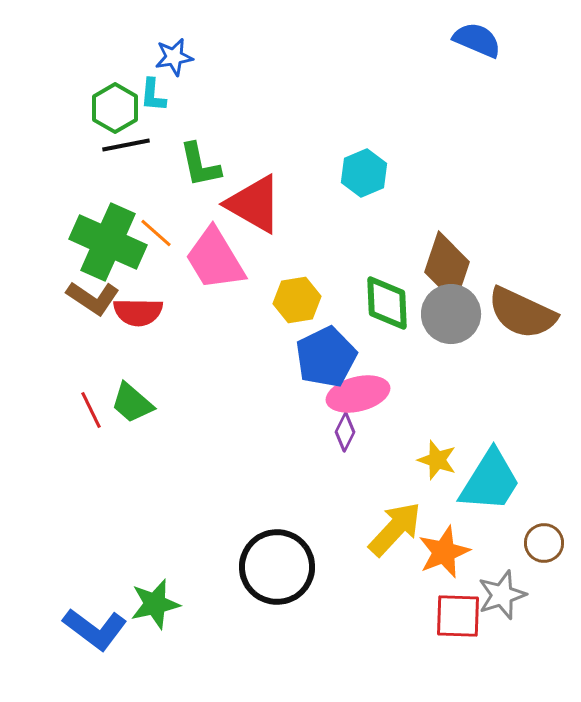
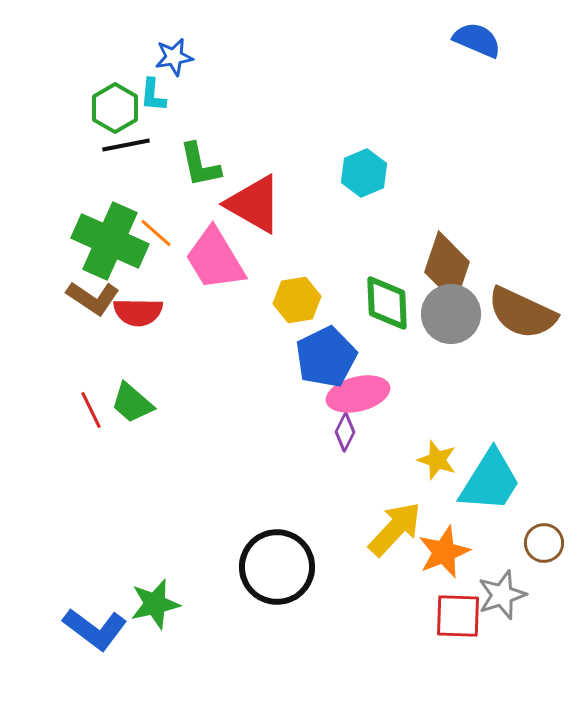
green cross: moved 2 px right, 1 px up
